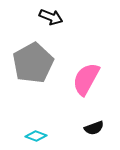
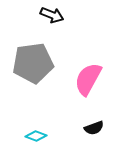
black arrow: moved 1 px right, 2 px up
gray pentagon: rotated 21 degrees clockwise
pink semicircle: moved 2 px right
